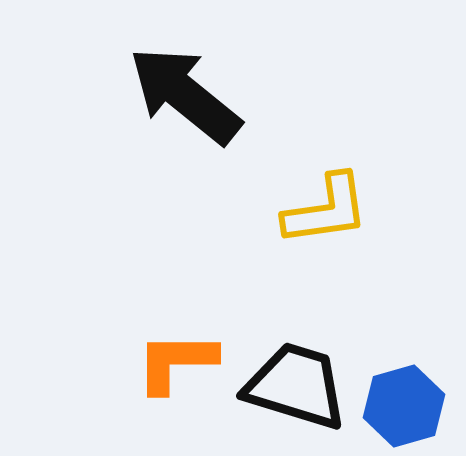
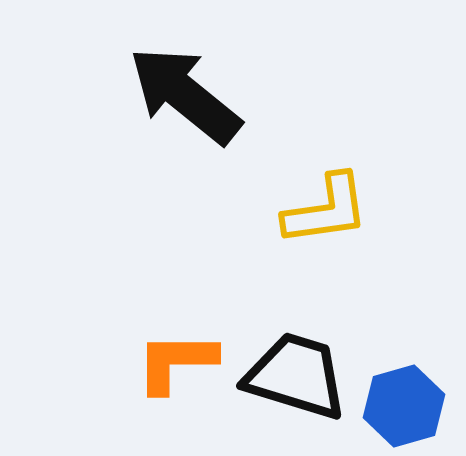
black trapezoid: moved 10 px up
